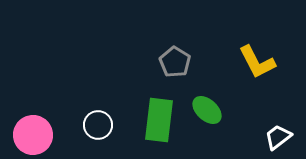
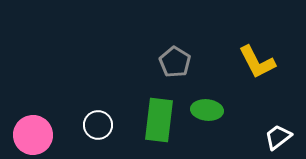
green ellipse: rotated 36 degrees counterclockwise
